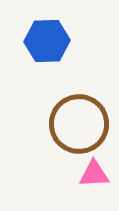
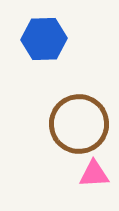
blue hexagon: moved 3 px left, 2 px up
